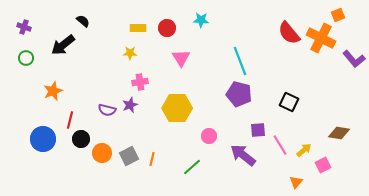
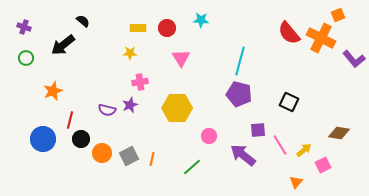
cyan line: rotated 36 degrees clockwise
